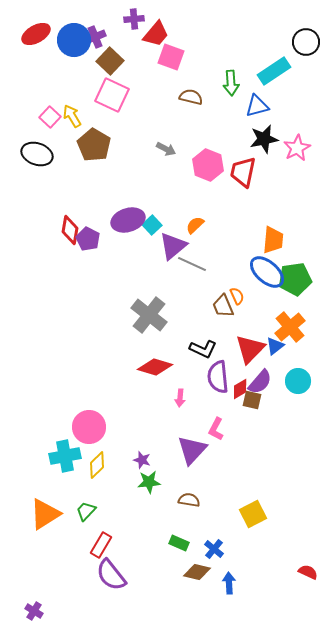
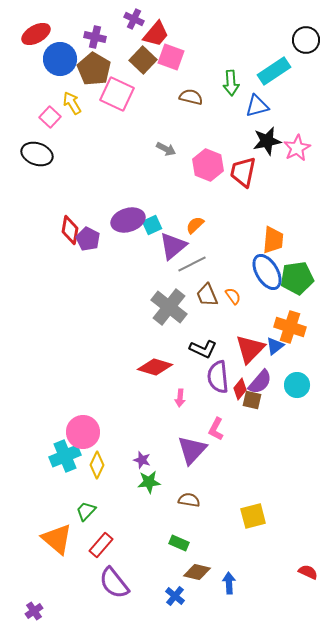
purple cross at (134, 19): rotated 30 degrees clockwise
purple cross at (95, 37): rotated 35 degrees clockwise
blue circle at (74, 40): moved 14 px left, 19 px down
black circle at (306, 42): moved 2 px up
brown square at (110, 61): moved 33 px right, 1 px up
pink square at (112, 95): moved 5 px right, 1 px up
yellow arrow at (72, 116): moved 13 px up
black star at (264, 139): moved 3 px right, 2 px down
brown pentagon at (94, 145): moved 76 px up
cyan square at (152, 225): rotated 18 degrees clockwise
gray line at (192, 264): rotated 52 degrees counterclockwise
blue ellipse at (267, 272): rotated 18 degrees clockwise
green pentagon at (295, 279): moved 2 px right, 1 px up
orange semicircle at (237, 296): moved 4 px left; rotated 12 degrees counterclockwise
brown trapezoid at (223, 306): moved 16 px left, 11 px up
gray cross at (149, 315): moved 20 px right, 8 px up
orange cross at (290, 327): rotated 32 degrees counterclockwise
cyan circle at (298, 381): moved 1 px left, 4 px down
red diamond at (240, 389): rotated 20 degrees counterclockwise
pink circle at (89, 427): moved 6 px left, 5 px down
cyan cross at (65, 456): rotated 12 degrees counterclockwise
yellow diamond at (97, 465): rotated 20 degrees counterclockwise
orange triangle at (45, 514): moved 12 px right, 25 px down; rotated 48 degrees counterclockwise
yellow square at (253, 514): moved 2 px down; rotated 12 degrees clockwise
red rectangle at (101, 545): rotated 10 degrees clockwise
blue cross at (214, 549): moved 39 px left, 47 px down
purple semicircle at (111, 575): moved 3 px right, 8 px down
purple cross at (34, 611): rotated 24 degrees clockwise
